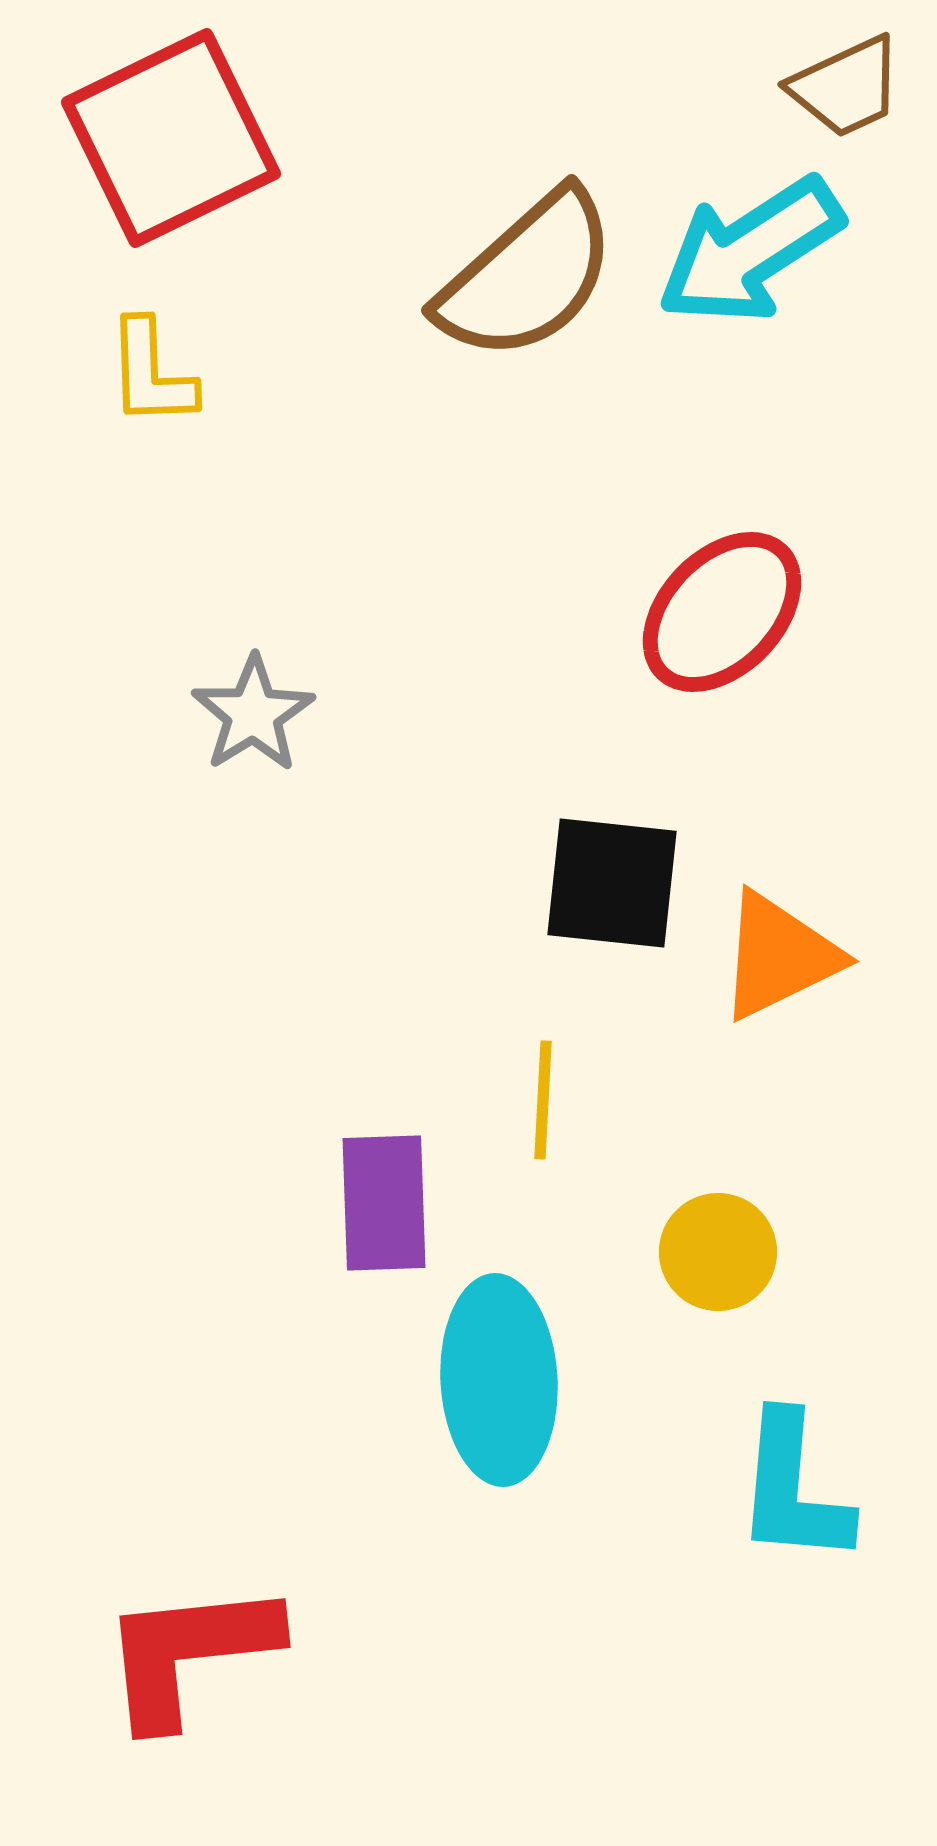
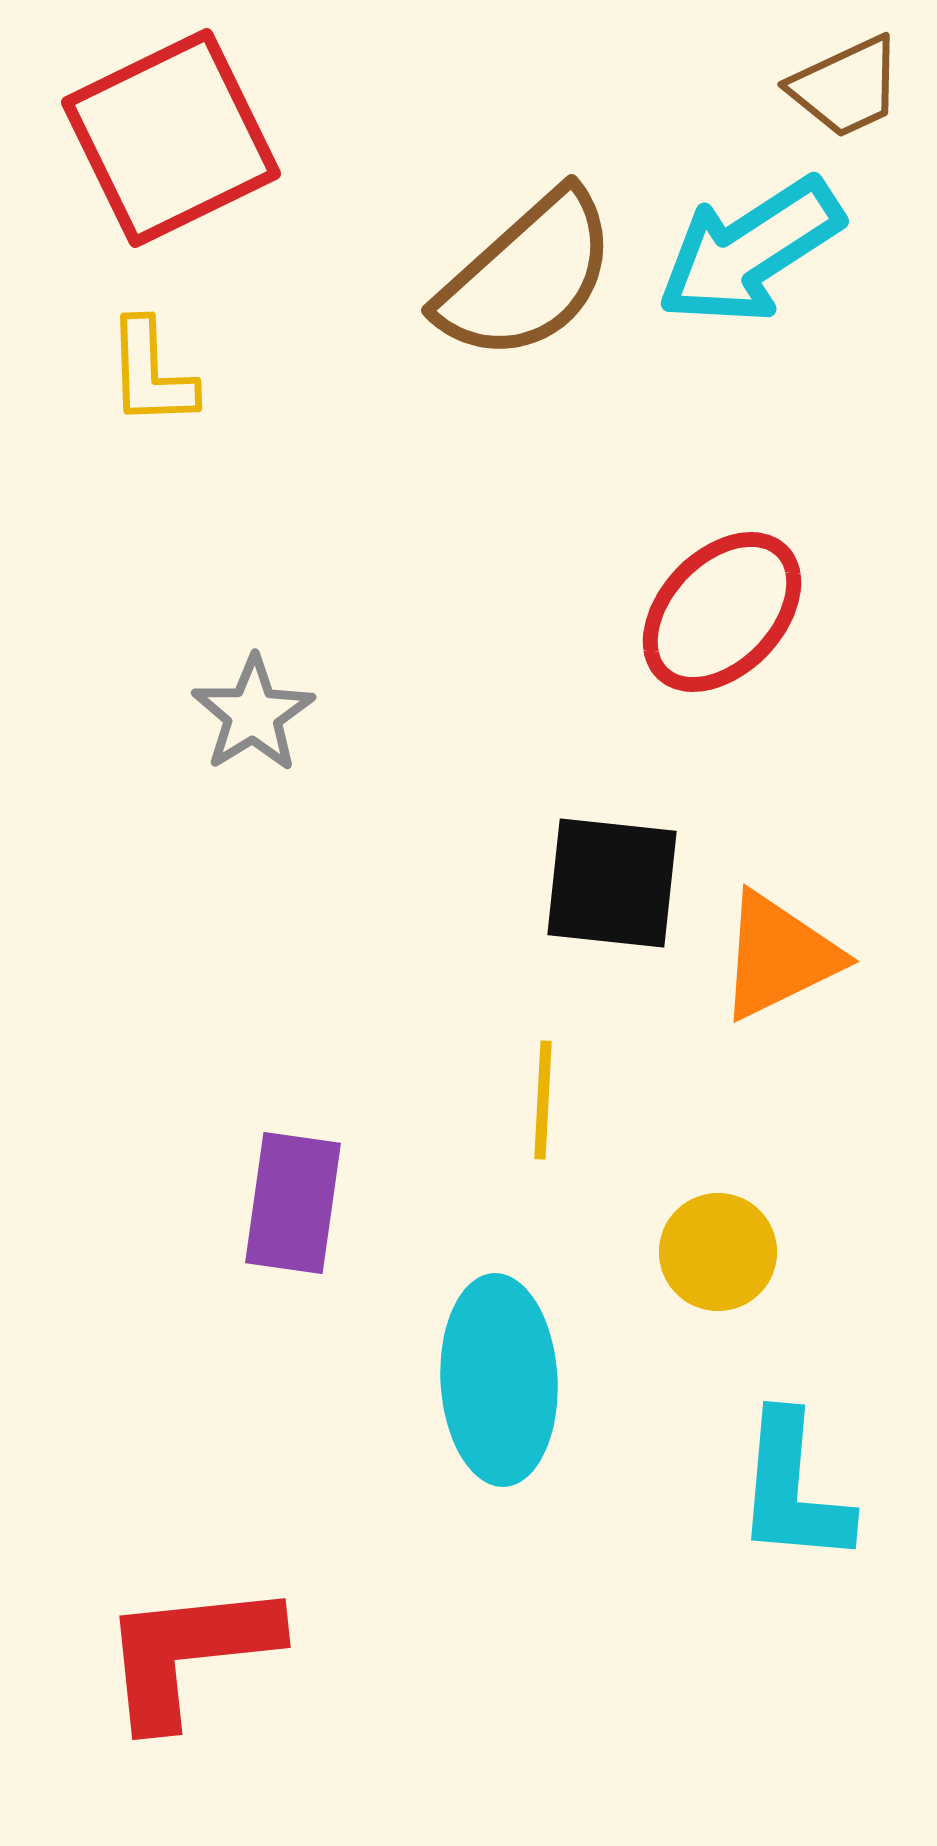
purple rectangle: moved 91 px left; rotated 10 degrees clockwise
